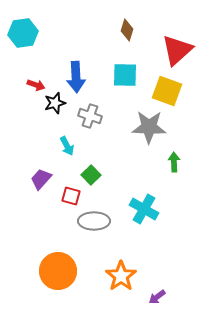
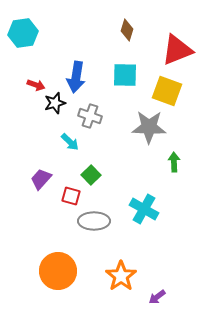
red triangle: rotated 20 degrees clockwise
blue arrow: rotated 12 degrees clockwise
cyan arrow: moved 3 px right, 4 px up; rotated 18 degrees counterclockwise
